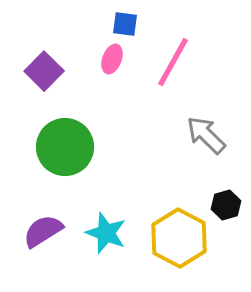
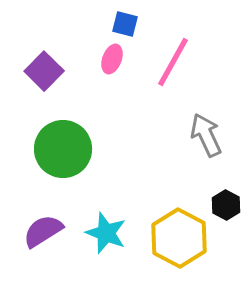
blue square: rotated 8 degrees clockwise
gray arrow: rotated 21 degrees clockwise
green circle: moved 2 px left, 2 px down
black hexagon: rotated 16 degrees counterclockwise
